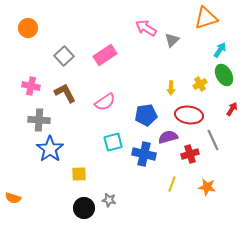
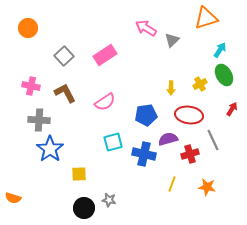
purple semicircle: moved 2 px down
